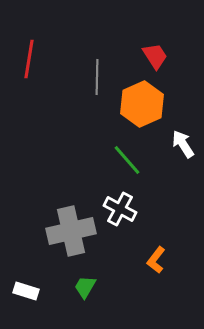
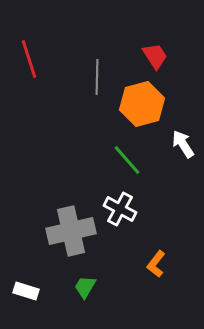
red line: rotated 27 degrees counterclockwise
orange hexagon: rotated 9 degrees clockwise
orange L-shape: moved 4 px down
